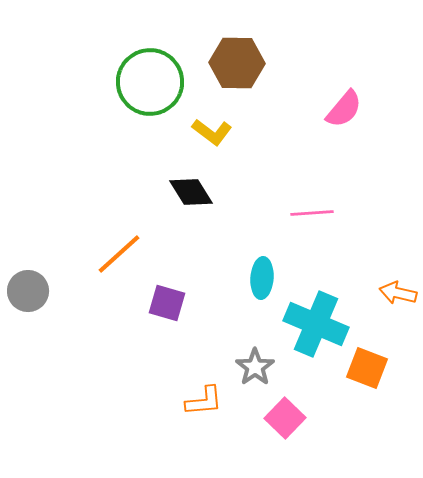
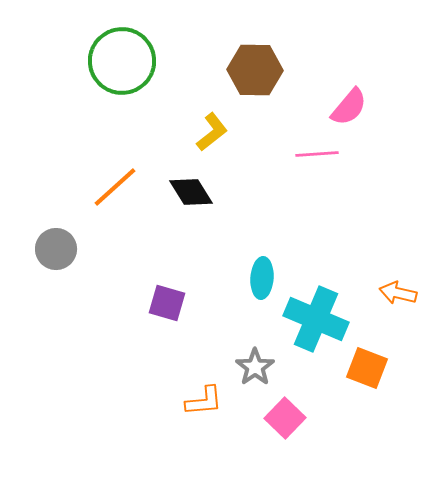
brown hexagon: moved 18 px right, 7 px down
green circle: moved 28 px left, 21 px up
pink semicircle: moved 5 px right, 2 px up
yellow L-shape: rotated 75 degrees counterclockwise
pink line: moved 5 px right, 59 px up
orange line: moved 4 px left, 67 px up
gray circle: moved 28 px right, 42 px up
cyan cross: moved 5 px up
